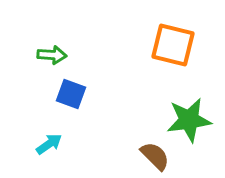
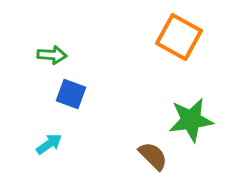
orange square: moved 6 px right, 8 px up; rotated 15 degrees clockwise
green star: moved 2 px right
brown semicircle: moved 2 px left
